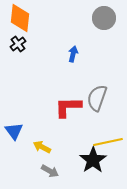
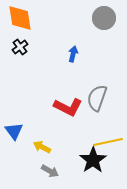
orange diamond: rotated 16 degrees counterclockwise
black cross: moved 2 px right, 3 px down
red L-shape: rotated 152 degrees counterclockwise
